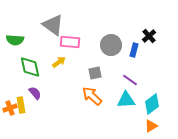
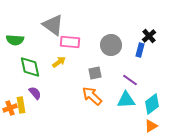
blue rectangle: moved 6 px right
